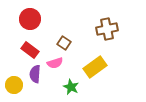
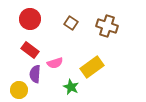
brown cross: moved 3 px up; rotated 30 degrees clockwise
brown square: moved 7 px right, 20 px up
yellow rectangle: moved 3 px left
yellow circle: moved 5 px right, 5 px down
